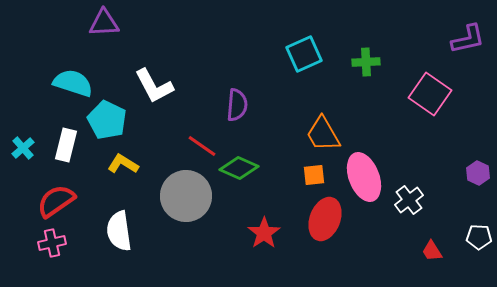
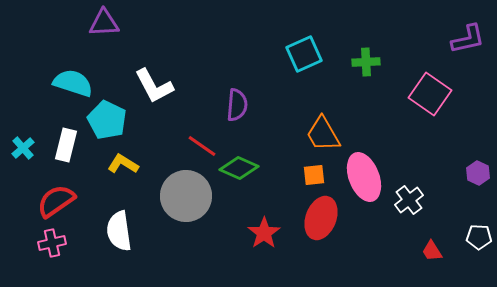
red ellipse: moved 4 px left, 1 px up
